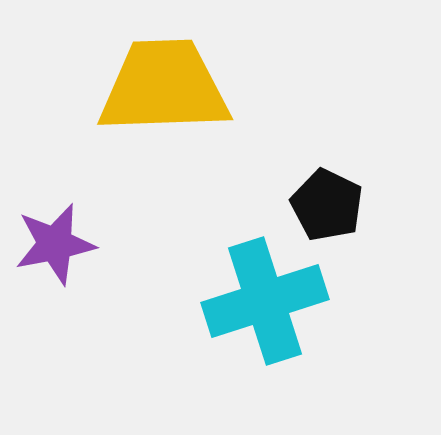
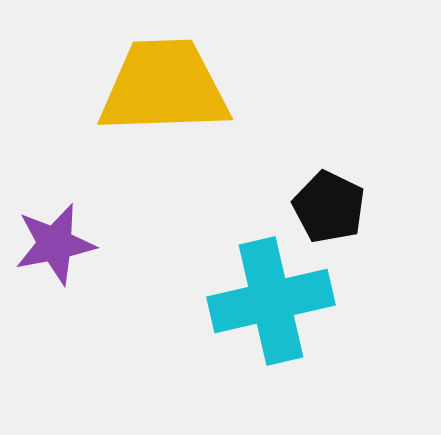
black pentagon: moved 2 px right, 2 px down
cyan cross: moved 6 px right; rotated 5 degrees clockwise
